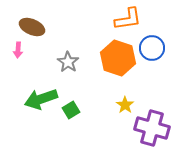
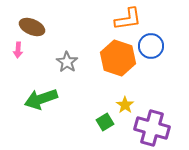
blue circle: moved 1 px left, 2 px up
gray star: moved 1 px left
green square: moved 34 px right, 12 px down
